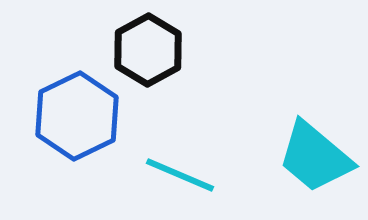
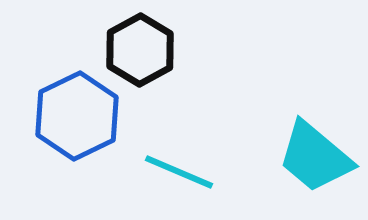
black hexagon: moved 8 px left
cyan line: moved 1 px left, 3 px up
